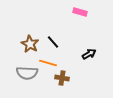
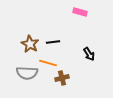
black line: rotated 56 degrees counterclockwise
black arrow: rotated 88 degrees clockwise
brown cross: rotated 24 degrees counterclockwise
